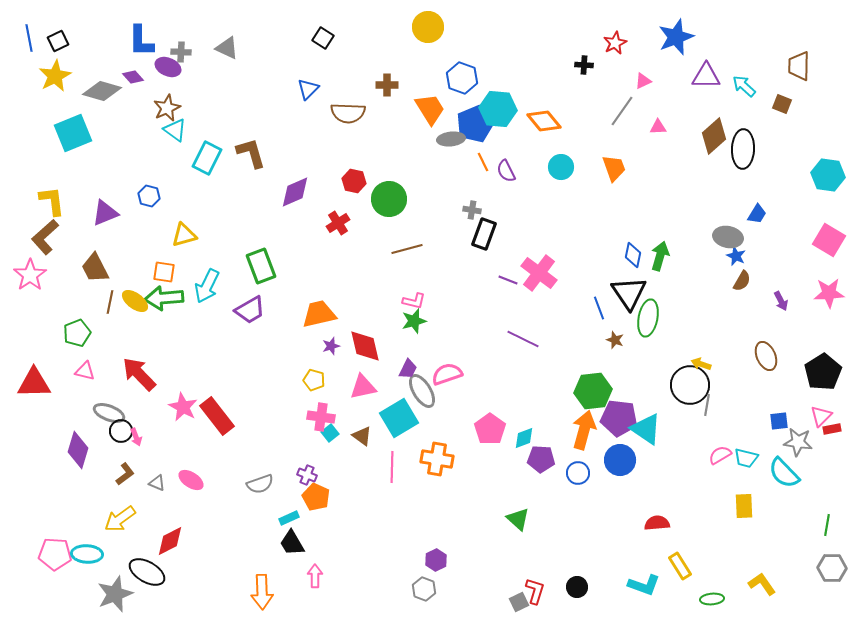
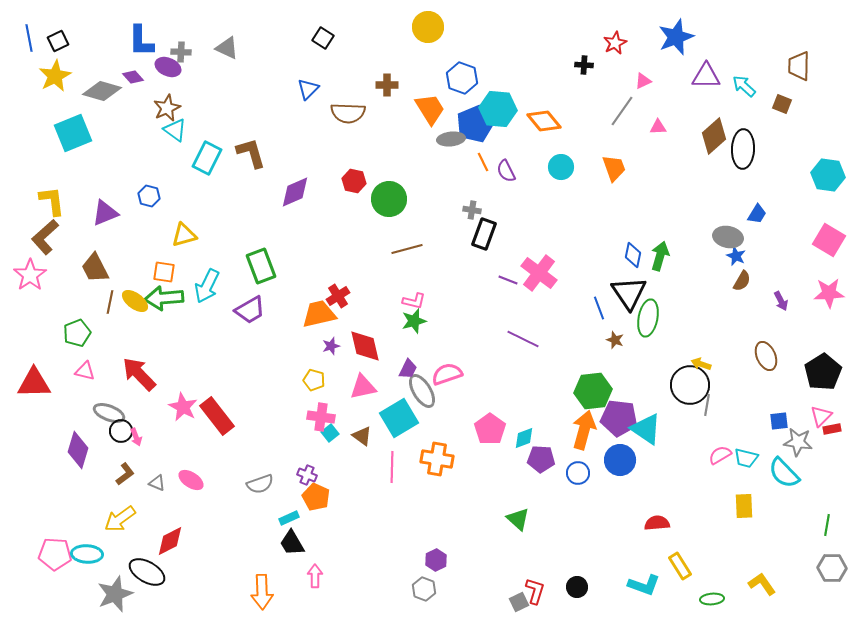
red cross at (338, 223): moved 73 px down
